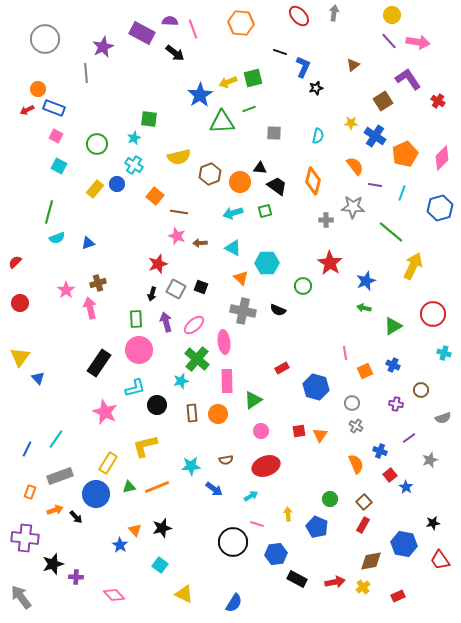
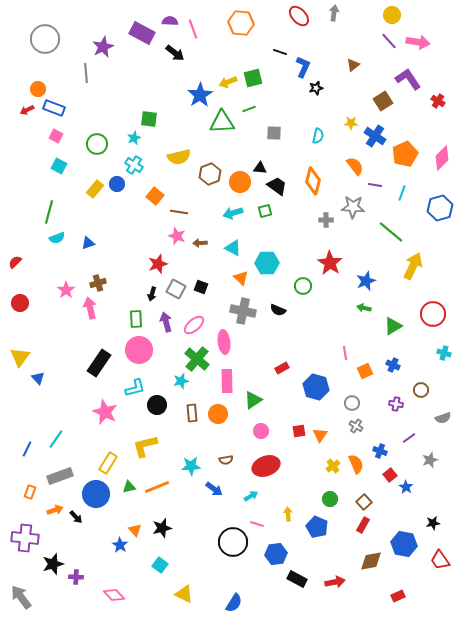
yellow cross at (363, 587): moved 30 px left, 121 px up
